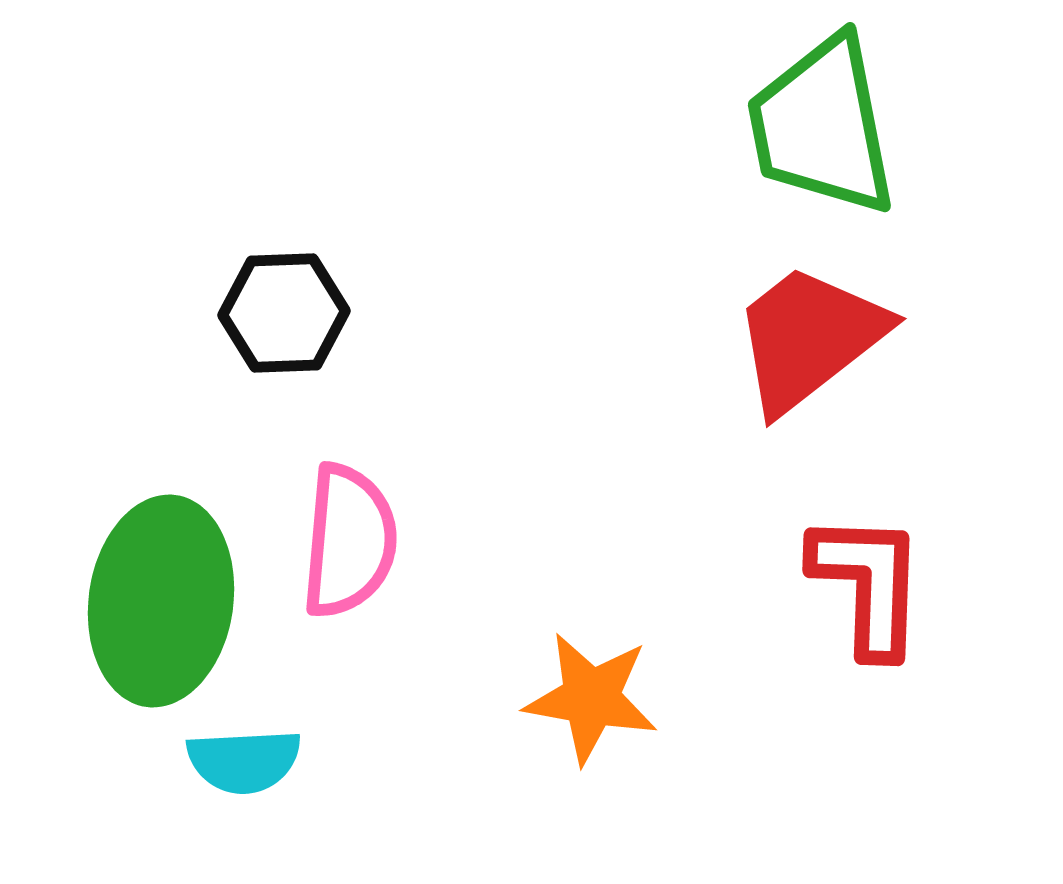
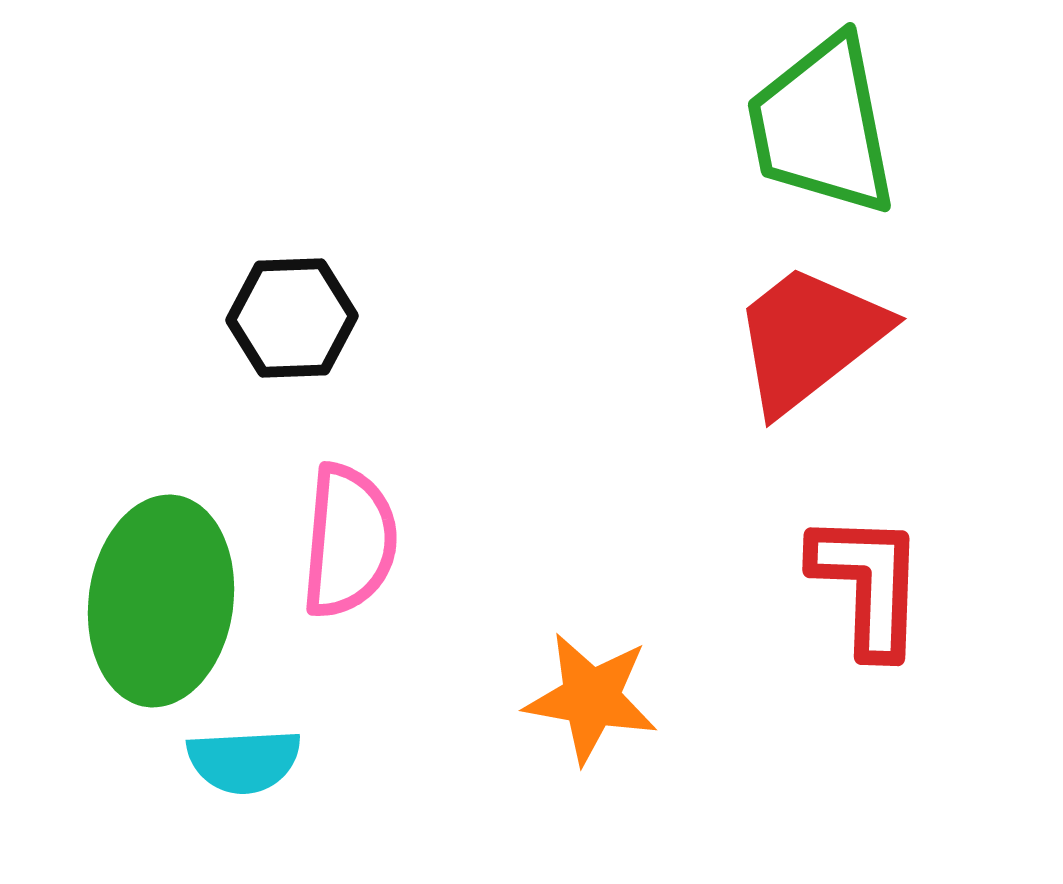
black hexagon: moved 8 px right, 5 px down
